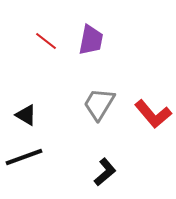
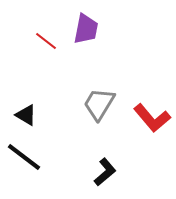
purple trapezoid: moved 5 px left, 11 px up
red L-shape: moved 1 px left, 4 px down
black line: rotated 57 degrees clockwise
